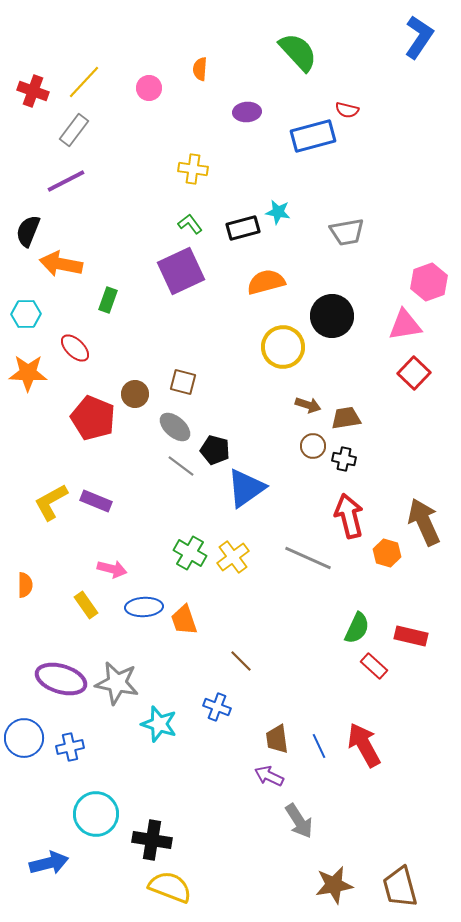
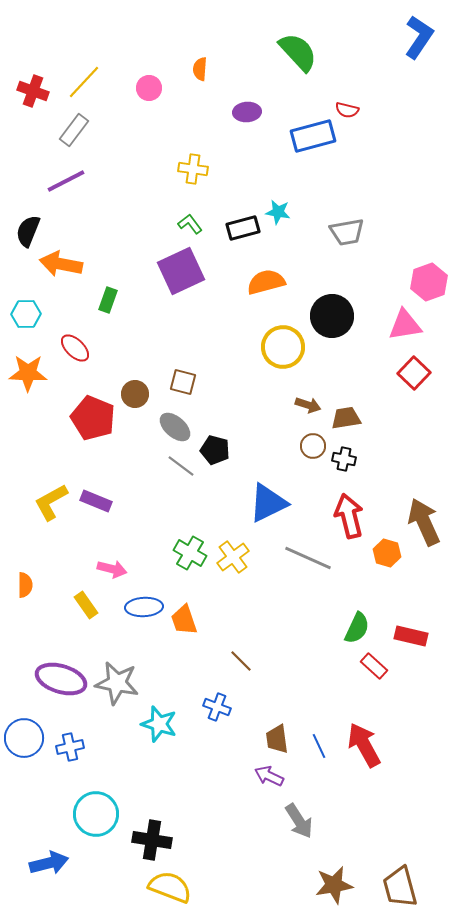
blue triangle at (246, 488): moved 22 px right, 15 px down; rotated 9 degrees clockwise
